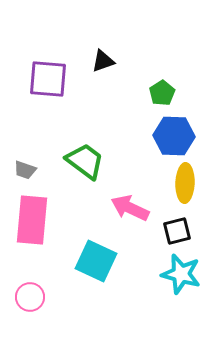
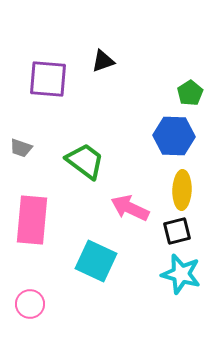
green pentagon: moved 28 px right
gray trapezoid: moved 4 px left, 22 px up
yellow ellipse: moved 3 px left, 7 px down
pink circle: moved 7 px down
